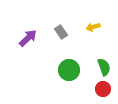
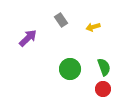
gray rectangle: moved 12 px up
green circle: moved 1 px right, 1 px up
